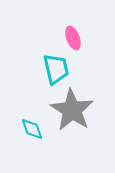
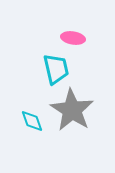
pink ellipse: rotated 60 degrees counterclockwise
cyan diamond: moved 8 px up
